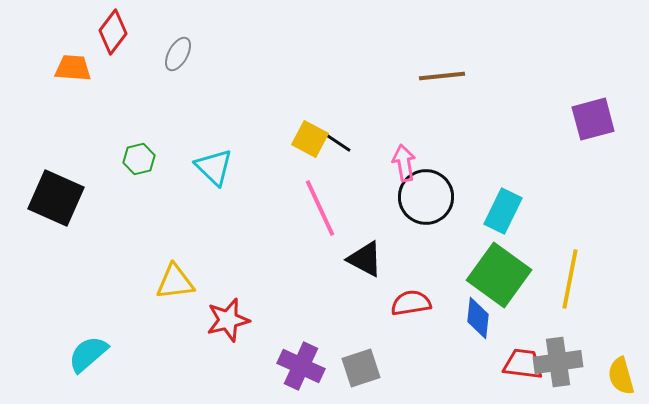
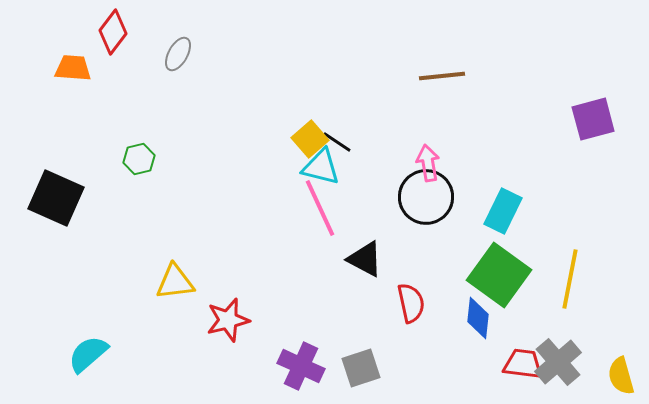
yellow square: rotated 21 degrees clockwise
pink arrow: moved 24 px right
cyan triangle: moved 107 px right; rotated 30 degrees counterclockwise
red semicircle: rotated 87 degrees clockwise
gray cross: rotated 33 degrees counterclockwise
